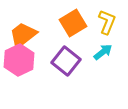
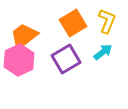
yellow L-shape: moved 1 px up
orange trapezoid: moved 1 px right, 1 px down
purple square: moved 2 px up; rotated 20 degrees clockwise
